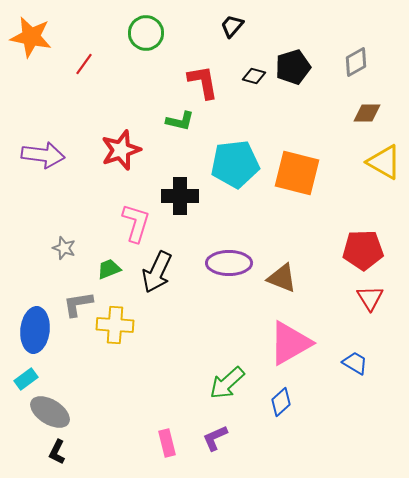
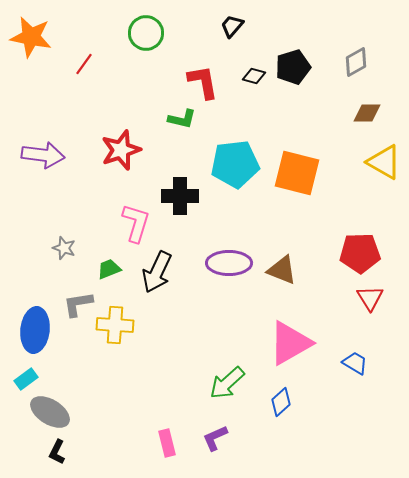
green L-shape: moved 2 px right, 2 px up
red pentagon: moved 3 px left, 3 px down
brown triangle: moved 8 px up
